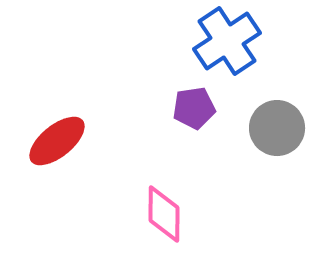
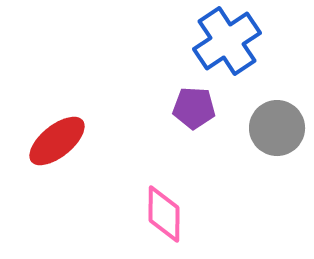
purple pentagon: rotated 12 degrees clockwise
